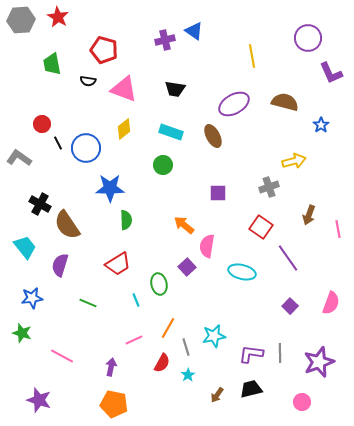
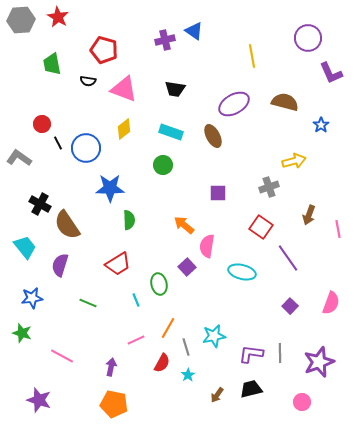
green semicircle at (126, 220): moved 3 px right
pink line at (134, 340): moved 2 px right
